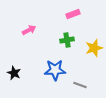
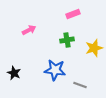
blue star: rotated 10 degrees clockwise
